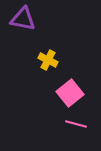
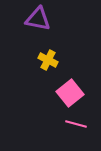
purple triangle: moved 15 px right
